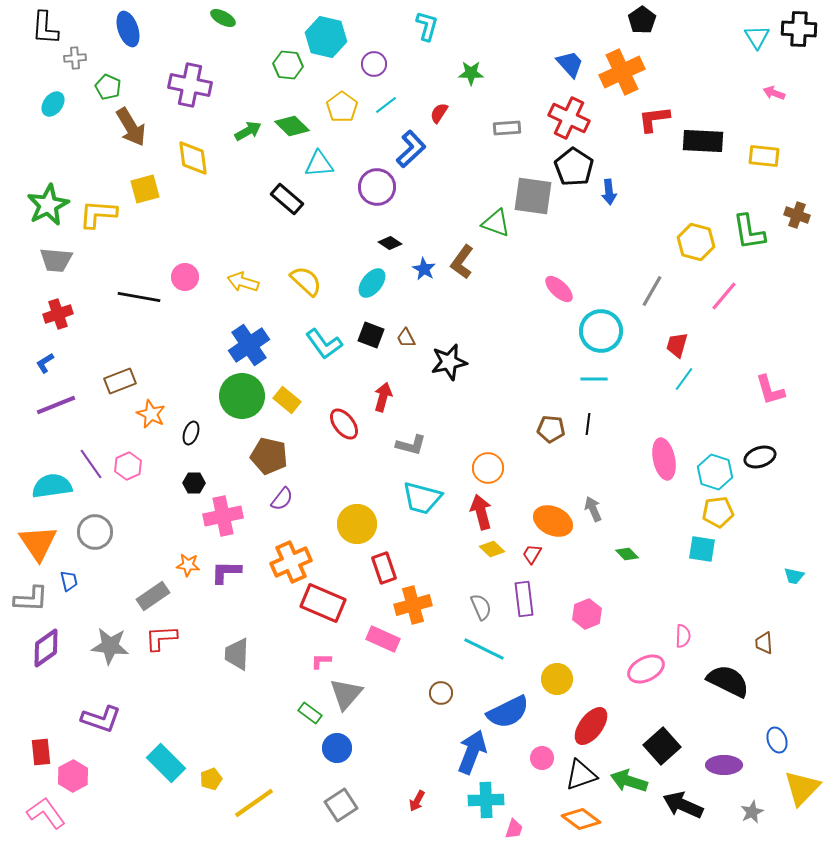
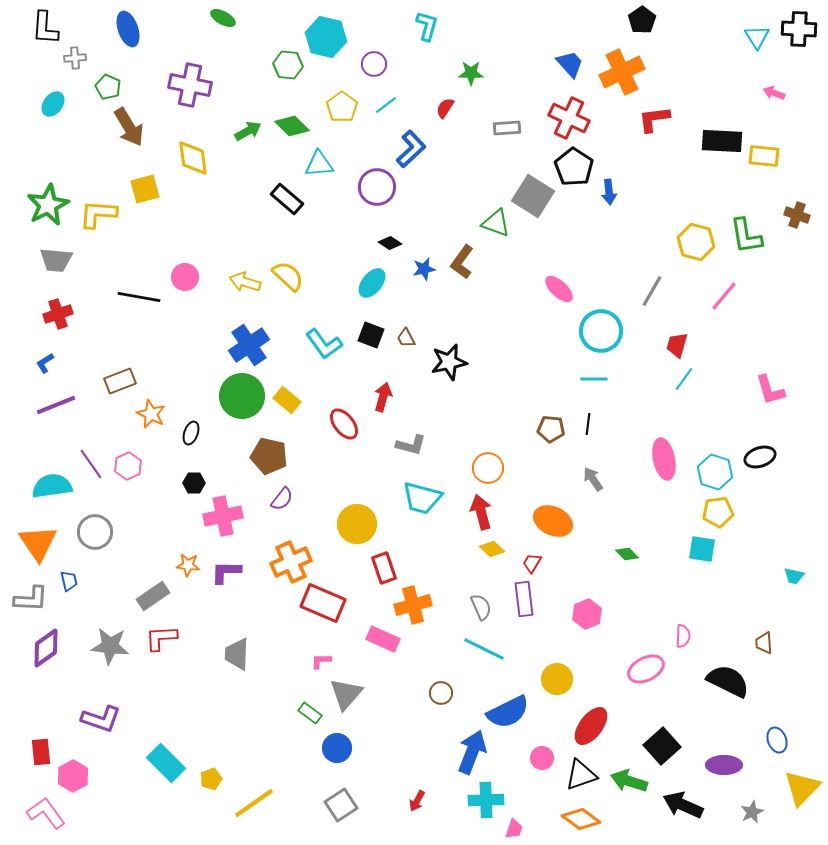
red semicircle at (439, 113): moved 6 px right, 5 px up
brown arrow at (131, 127): moved 2 px left
black rectangle at (703, 141): moved 19 px right
gray square at (533, 196): rotated 24 degrees clockwise
green L-shape at (749, 232): moved 3 px left, 4 px down
blue star at (424, 269): rotated 30 degrees clockwise
yellow semicircle at (306, 281): moved 18 px left, 5 px up
yellow arrow at (243, 282): moved 2 px right
gray arrow at (593, 509): moved 30 px up; rotated 10 degrees counterclockwise
red trapezoid at (532, 554): moved 9 px down
